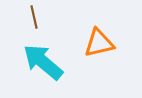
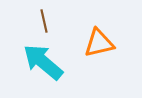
brown line: moved 10 px right, 4 px down
